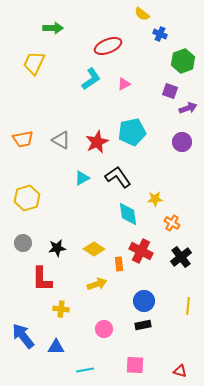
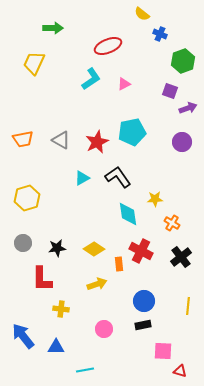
pink square: moved 28 px right, 14 px up
